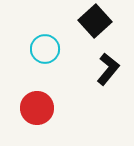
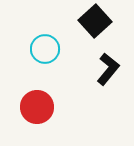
red circle: moved 1 px up
